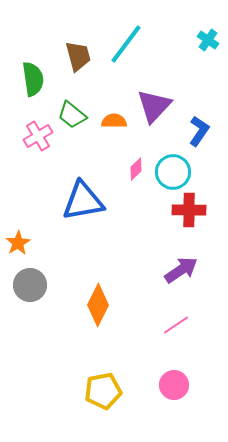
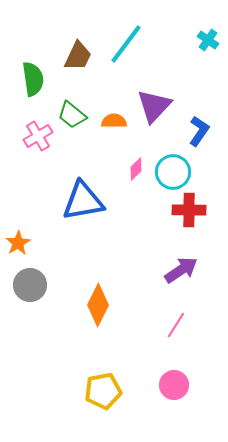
brown trapezoid: rotated 40 degrees clockwise
pink line: rotated 24 degrees counterclockwise
